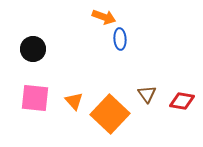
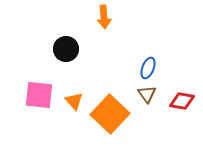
orange arrow: rotated 65 degrees clockwise
blue ellipse: moved 28 px right, 29 px down; rotated 25 degrees clockwise
black circle: moved 33 px right
pink square: moved 4 px right, 3 px up
